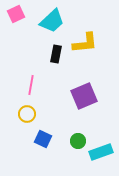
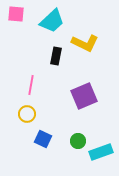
pink square: rotated 30 degrees clockwise
yellow L-shape: rotated 32 degrees clockwise
black rectangle: moved 2 px down
